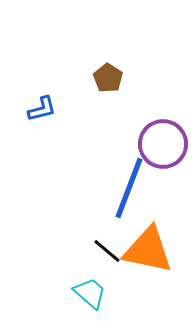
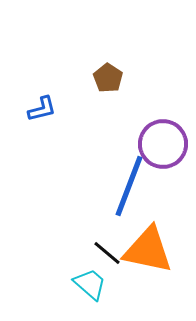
blue line: moved 2 px up
black line: moved 2 px down
cyan trapezoid: moved 9 px up
